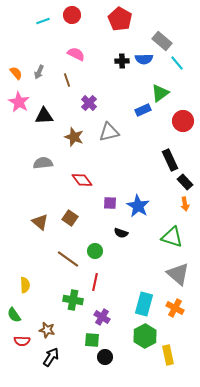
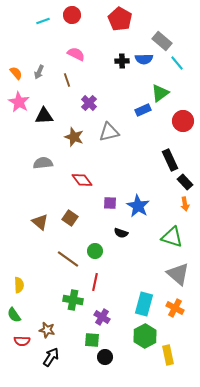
yellow semicircle at (25, 285): moved 6 px left
